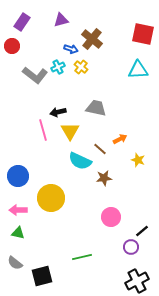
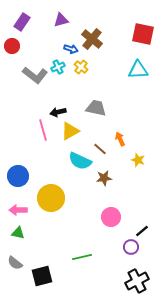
yellow triangle: rotated 30 degrees clockwise
orange arrow: rotated 88 degrees counterclockwise
